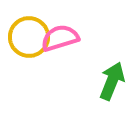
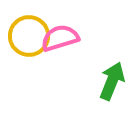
yellow circle: moved 1 px up
